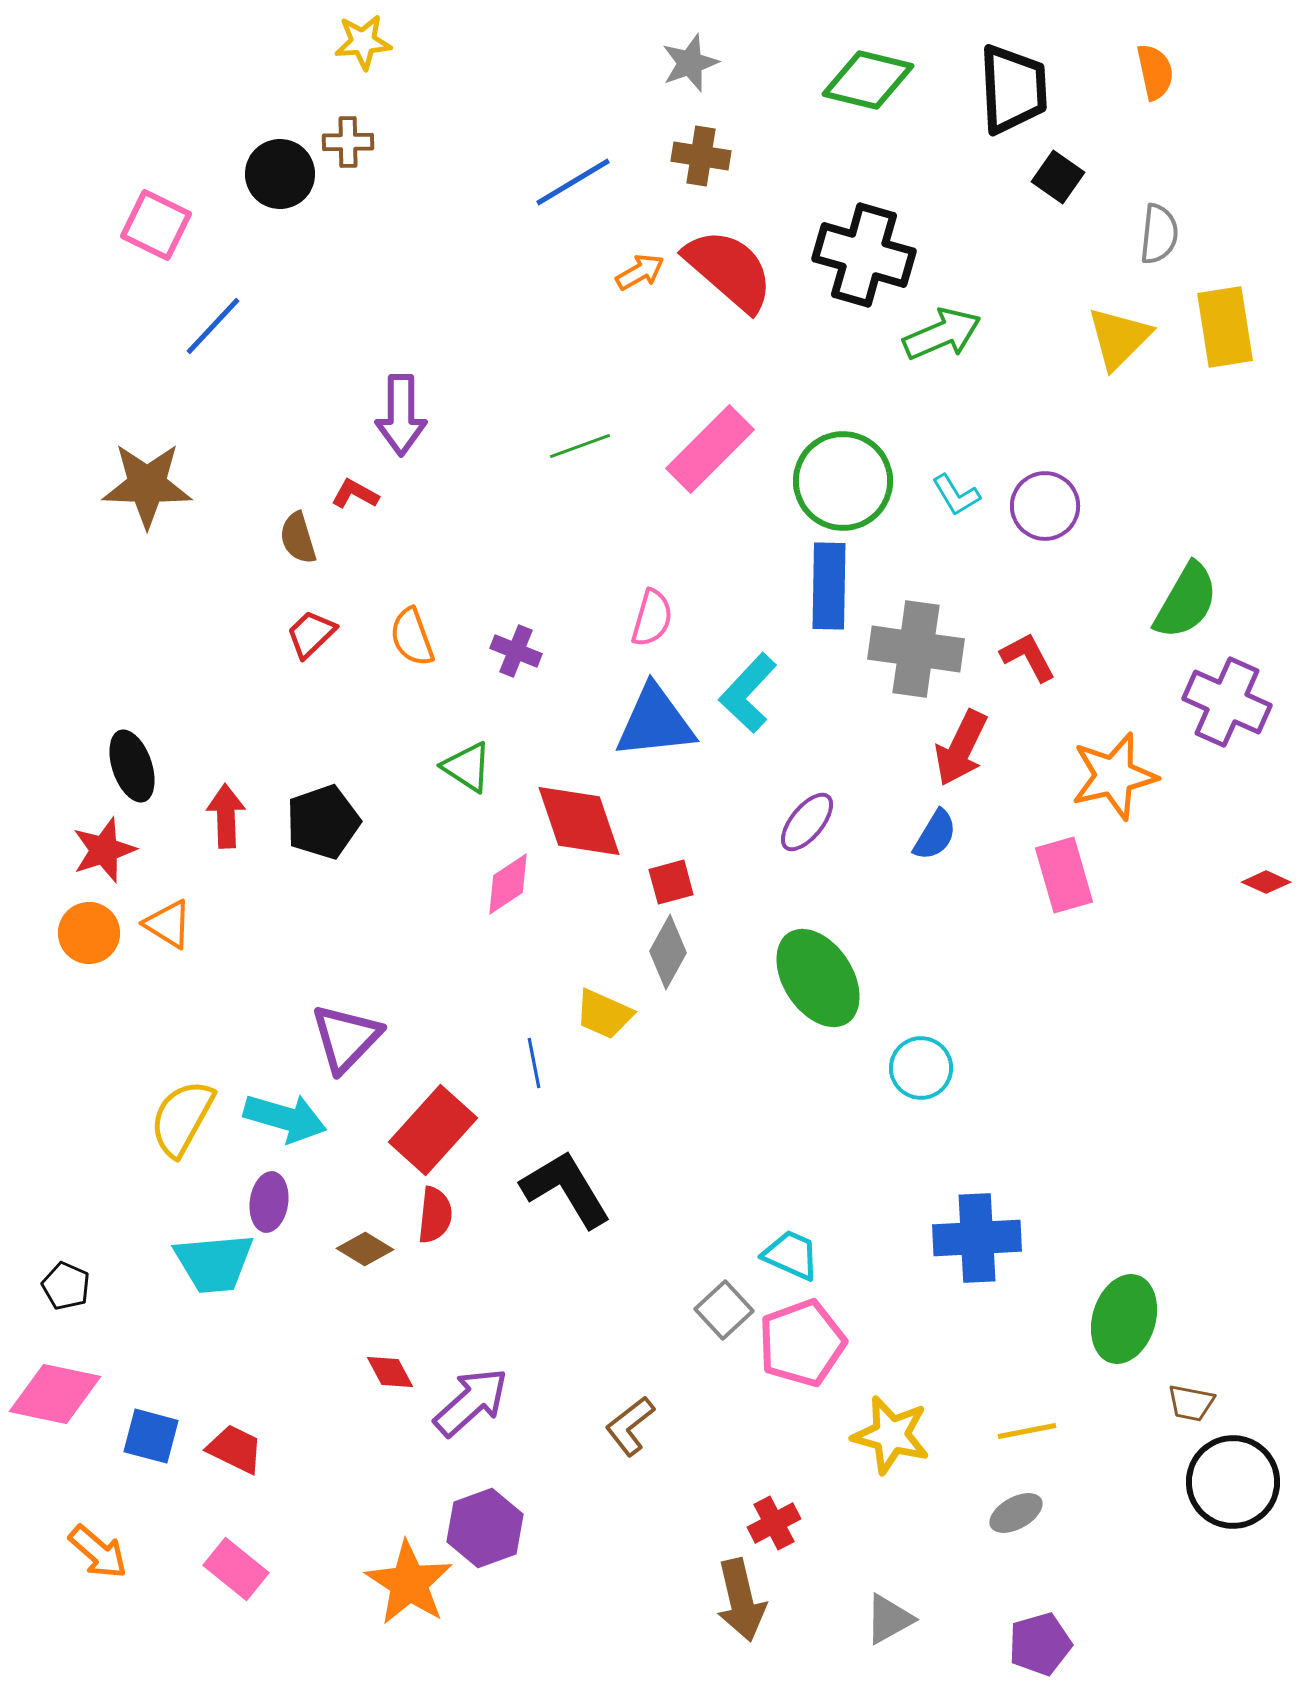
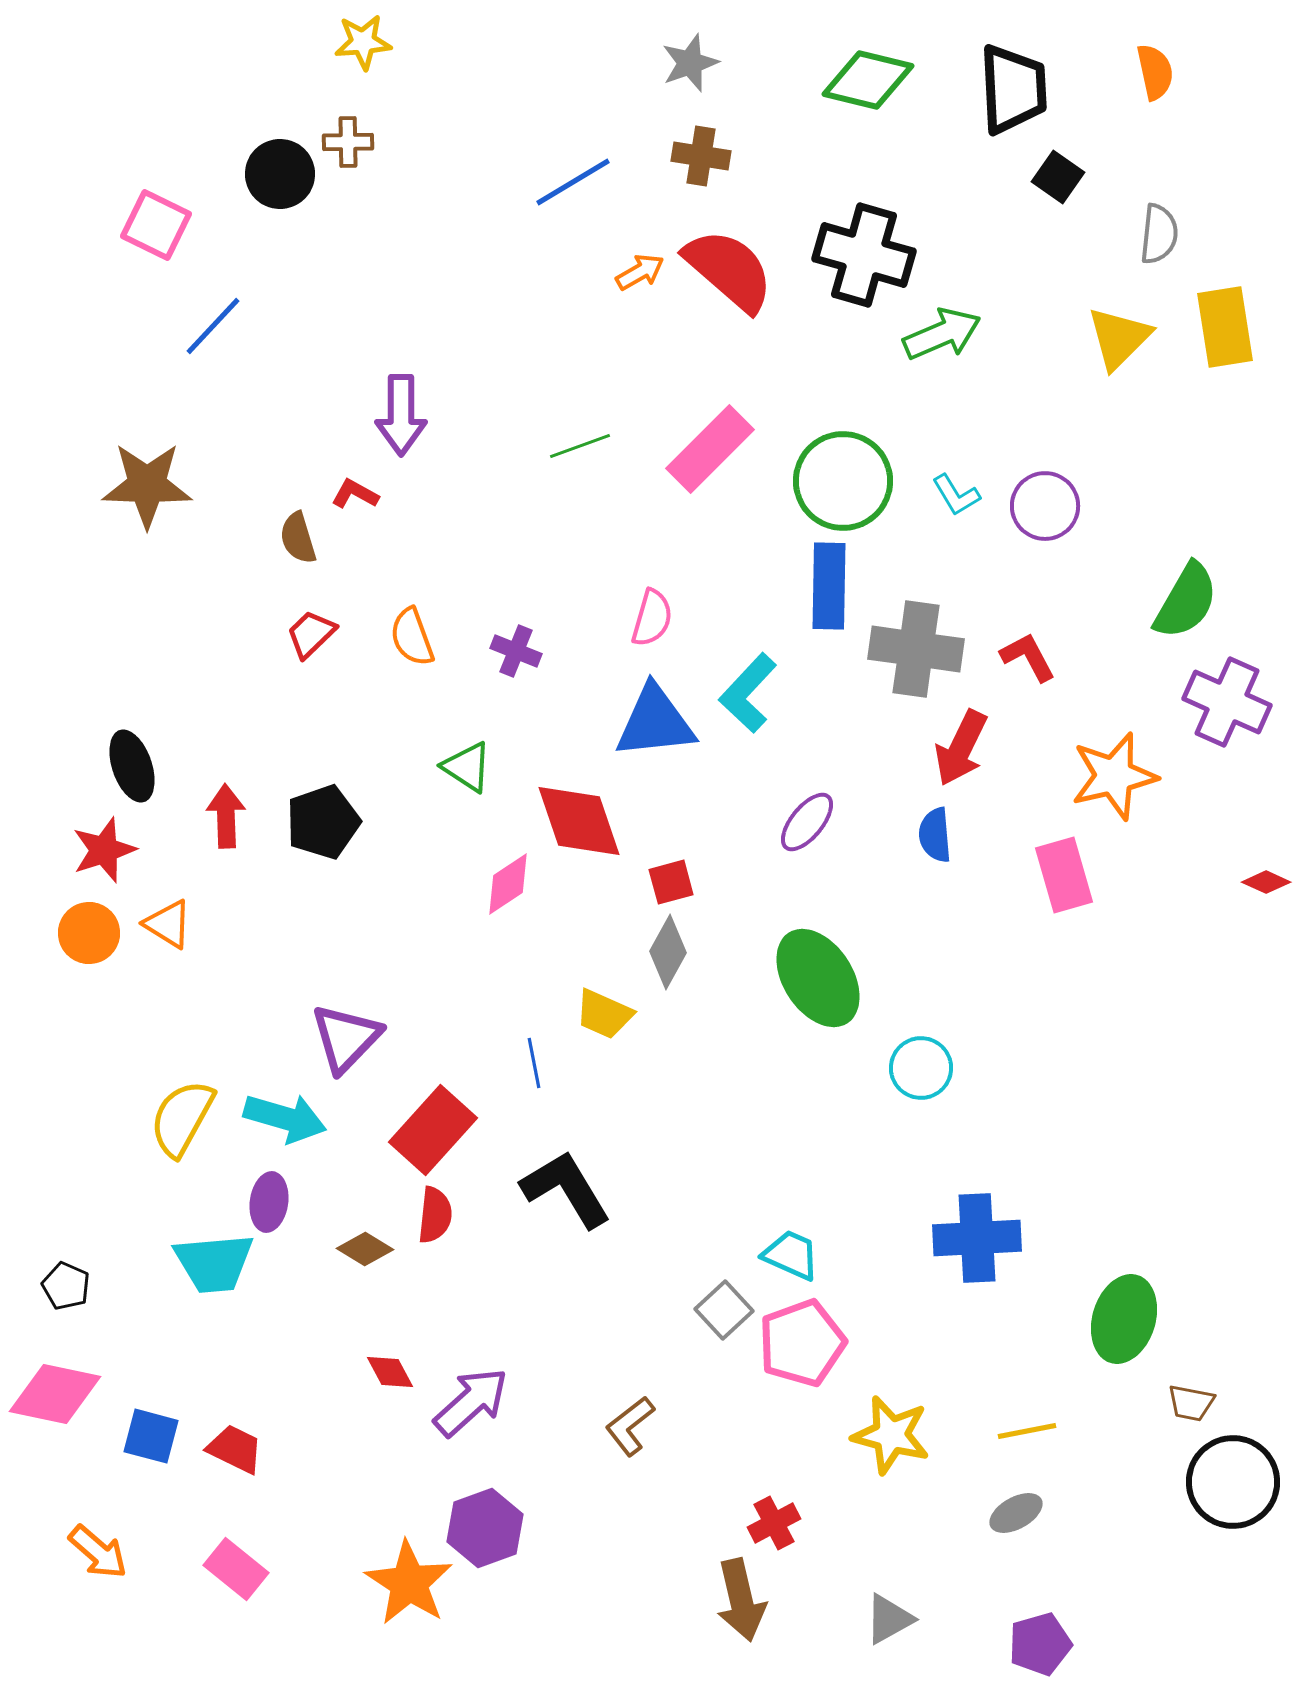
blue semicircle at (935, 835): rotated 144 degrees clockwise
